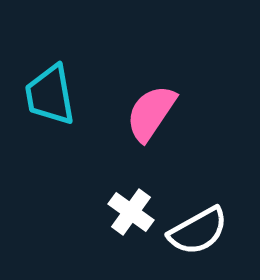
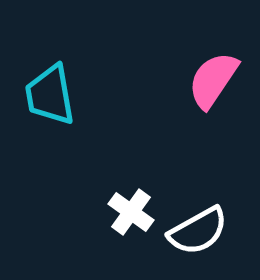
pink semicircle: moved 62 px right, 33 px up
